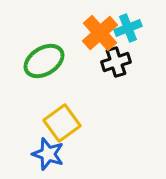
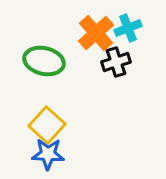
orange cross: moved 4 px left
green ellipse: rotated 45 degrees clockwise
yellow square: moved 15 px left, 2 px down; rotated 12 degrees counterclockwise
blue star: rotated 16 degrees counterclockwise
